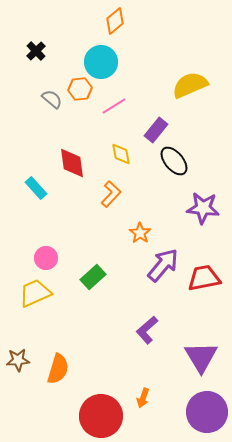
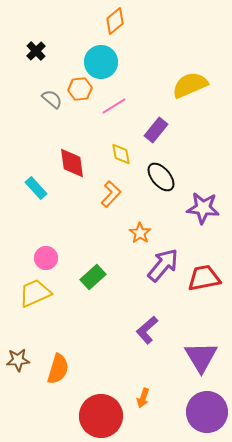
black ellipse: moved 13 px left, 16 px down
